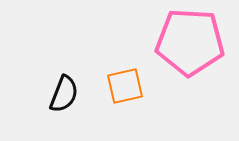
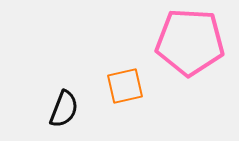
black semicircle: moved 15 px down
